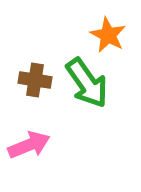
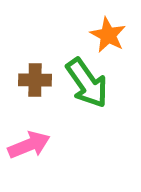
brown cross: rotated 8 degrees counterclockwise
